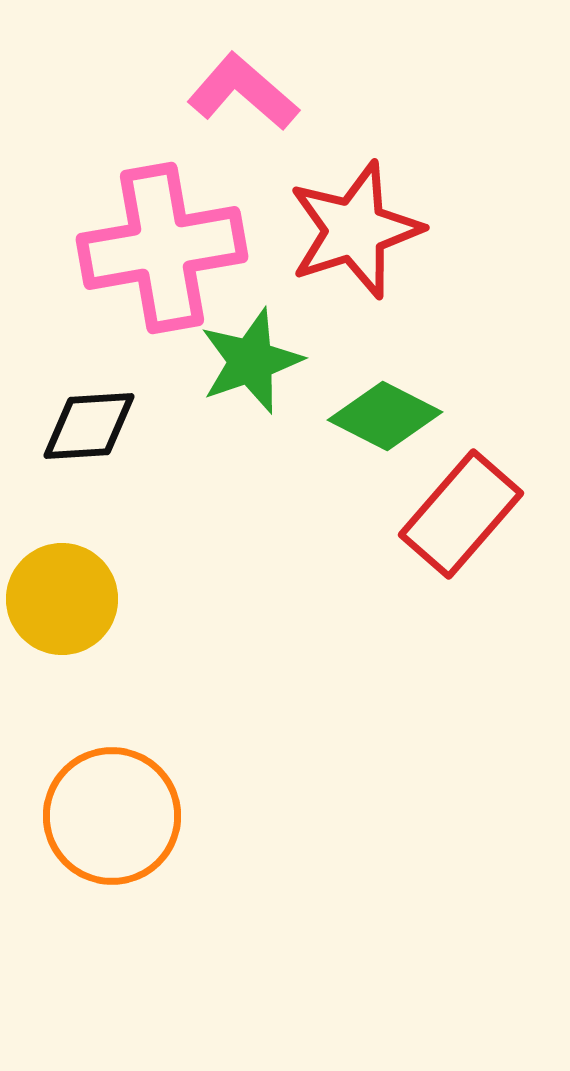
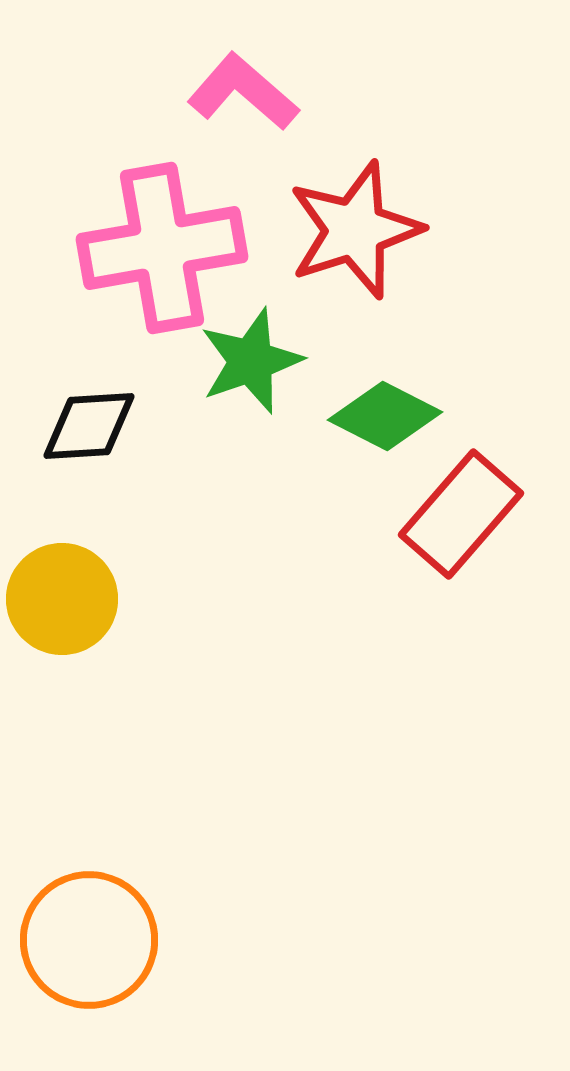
orange circle: moved 23 px left, 124 px down
